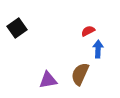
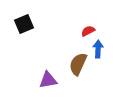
black square: moved 7 px right, 4 px up; rotated 12 degrees clockwise
brown semicircle: moved 2 px left, 10 px up
